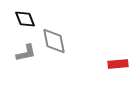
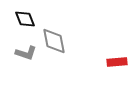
gray L-shape: rotated 30 degrees clockwise
red rectangle: moved 1 px left, 2 px up
